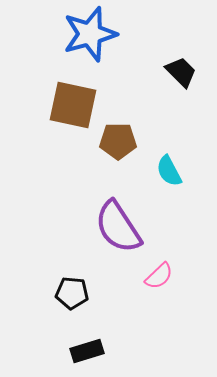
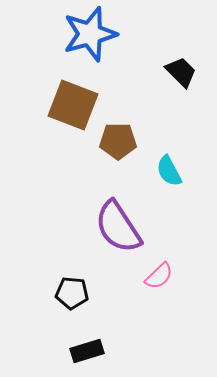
brown square: rotated 9 degrees clockwise
